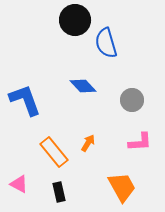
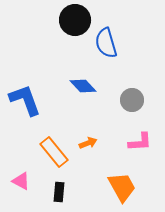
orange arrow: rotated 36 degrees clockwise
pink triangle: moved 2 px right, 3 px up
black rectangle: rotated 18 degrees clockwise
